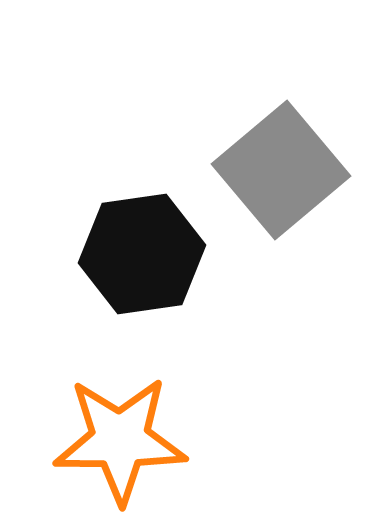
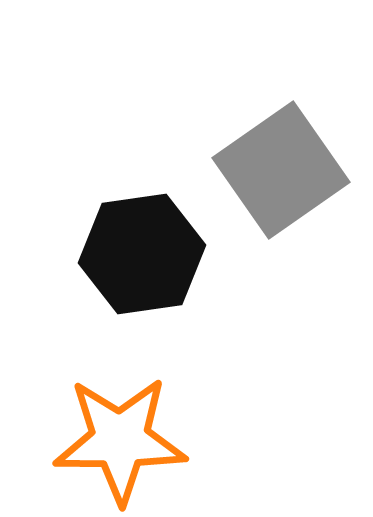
gray square: rotated 5 degrees clockwise
